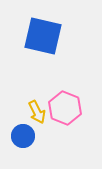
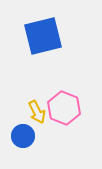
blue square: rotated 27 degrees counterclockwise
pink hexagon: moved 1 px left
